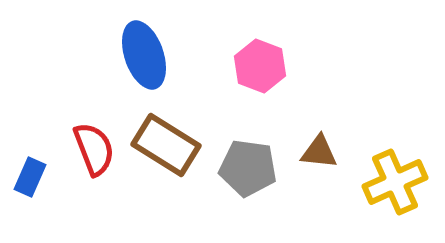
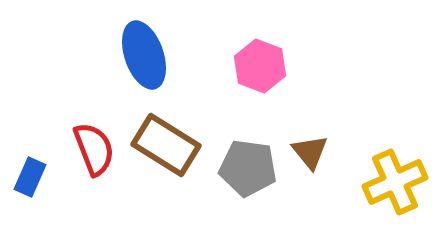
brown triangle: moved 9 px left; rotated 45 degrees clockwise
